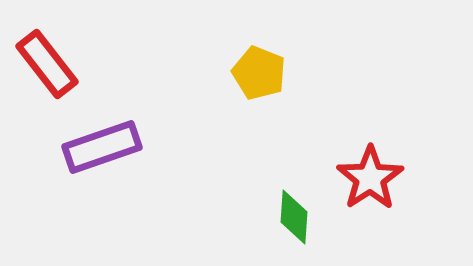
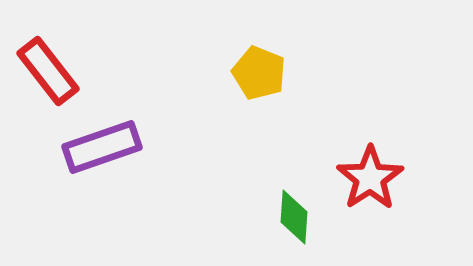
red rectangle: moved 1 px right, 7 px down
